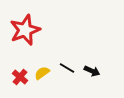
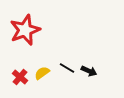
black arrow: moved 3 px left
